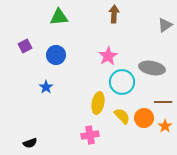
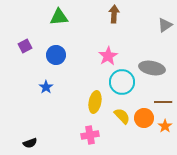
yellow ellipse: moved 3 px left, 1 px up
